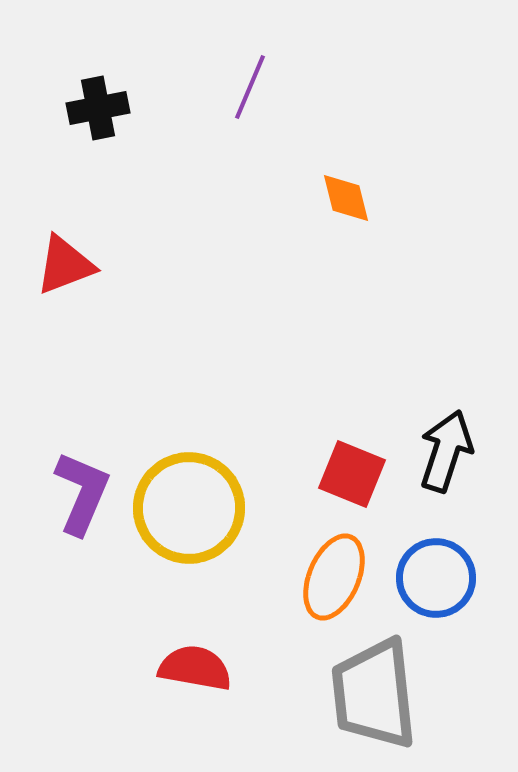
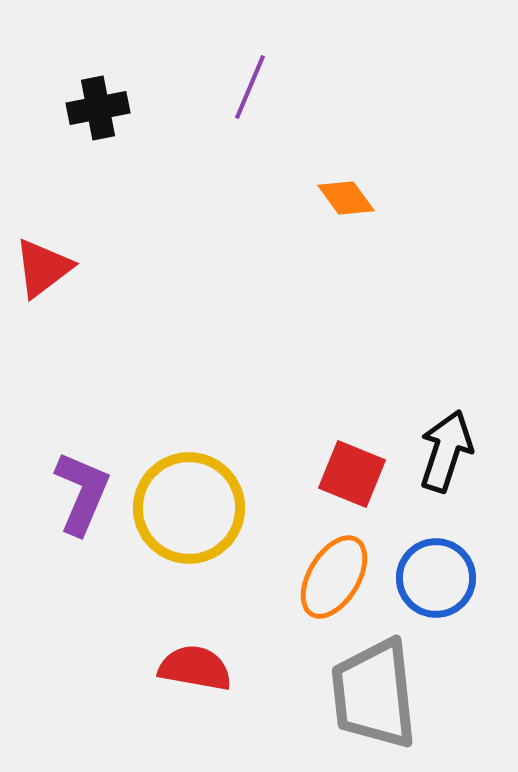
orange diamond: rotated 22 degrees counterclockwise
red triangle: moved 22 px left, 3 px down; rotated 16 degrees counterclockwise
orange ellipse: rotated 8 degrees clockwise
